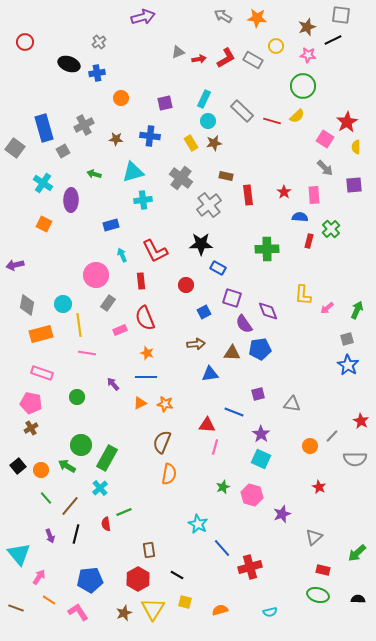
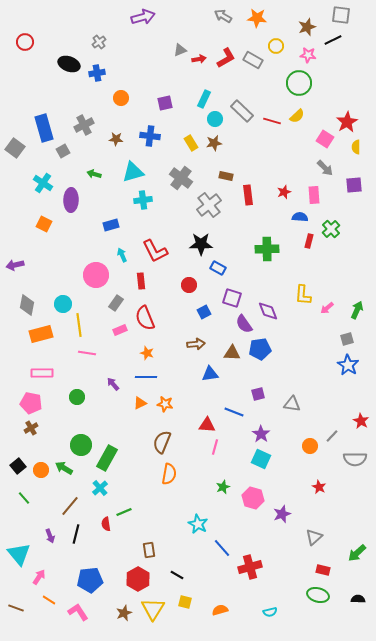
gray triangle at (178, 52): moved 2 px right, 2 px up
green circle at (303, 86): moved 4 px left, 3 px up
cyan circle at (208, 121): moved 7 px right, 2 px up
red star at (284, 192): rotated 16 degrees clockwise
red circle at (186, 285): moved 3 px right
gray rectangle at (108, 303): moved 8 px right
pink rectangle at (42, 373): rotated 20 degrees counterclockwise
green arrow at (67, 466): moved 3 px left, 2 px down
pink hexagon at (252, 495): moved 1 px right, 3 px down
green line at (46, 498): moved 22 px left
